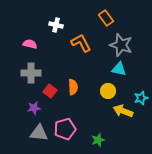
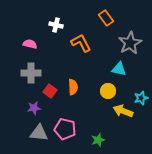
gray star: moved 9 px right, 2 px up; rotated 25 degrees clockwise
pink pentagon: rotated 30 degrees clockwise
